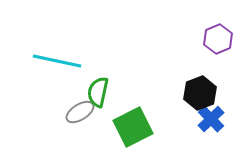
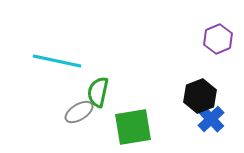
black hexagon: moved 3 px down
gray ellipse: moved 1 px left
green square: rotated 18 degrees clockwise
